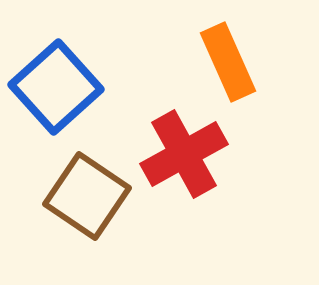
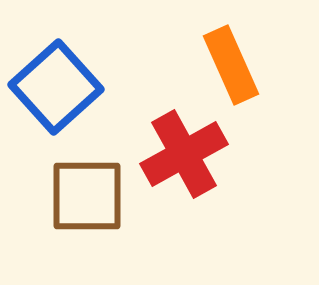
orange rectangle: moved 3 px right, 3 px down
brown square: rotated 34 degrees counterclockwise
